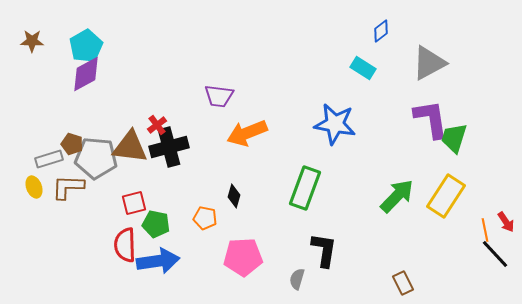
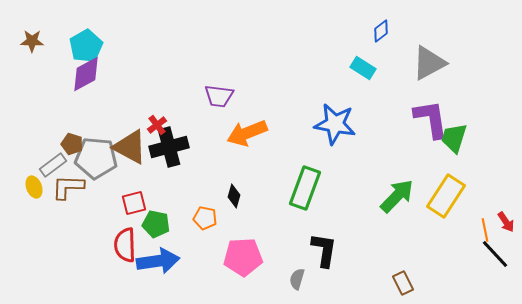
brown triangle: rotated 21 degrees clockwise
gray rectangle: moved 4 px right, 6 px down; rotated 20 degrees counterclockwise
